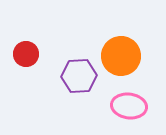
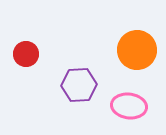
orange circle: moved 16 px right, 6 px up
purple hexagon: moved 9 px down
